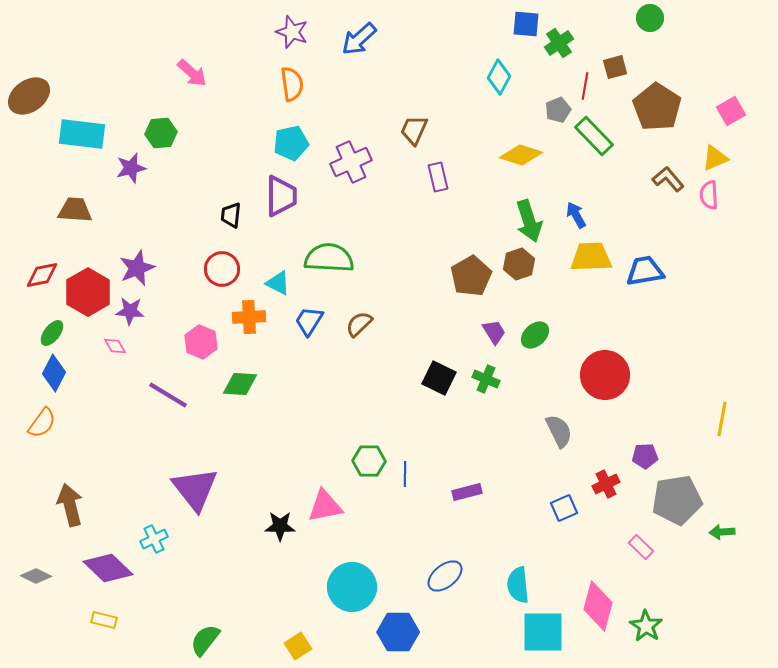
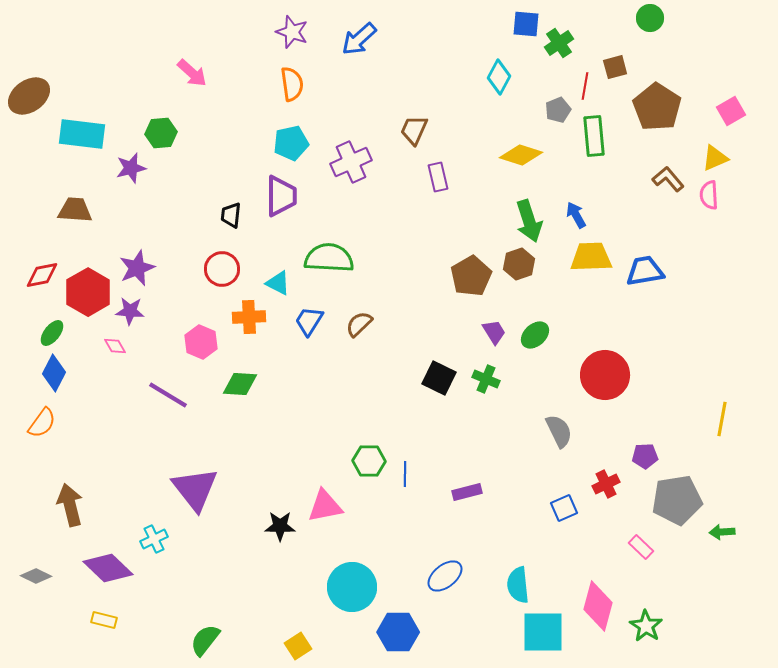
green rectangle at (594, 136): rotated 39 degrees clockwise
